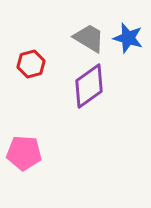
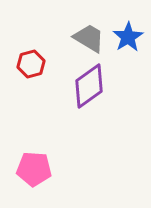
blue star: moved 1 px up; rotated 24 degrees clockwise
pink pentagon: moved 10 px right, 16 px down
